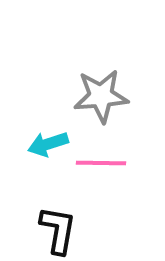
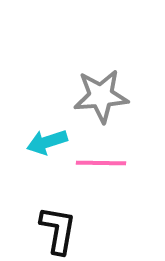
cyan arrow: moved 1 px left, 2 px up
